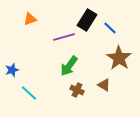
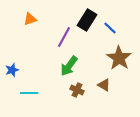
purple line: rotated 45 degrees counterclockwise
cyan line: rotated 42 degrees counterclockwise
